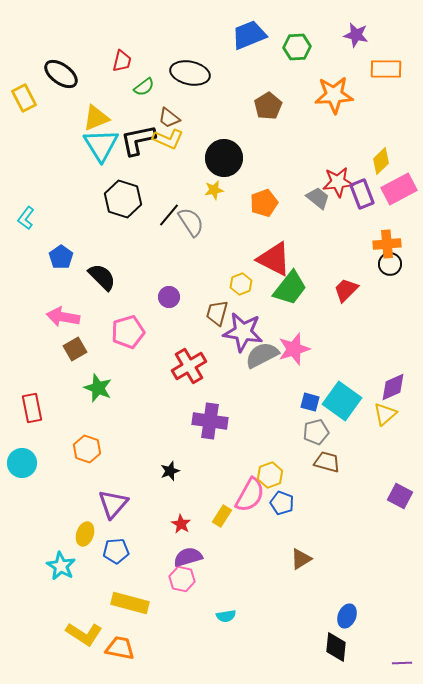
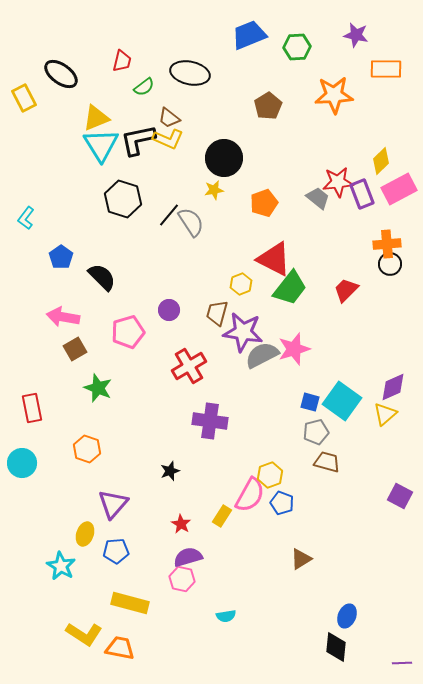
purple circle at (169, 297): moved 13 px down
